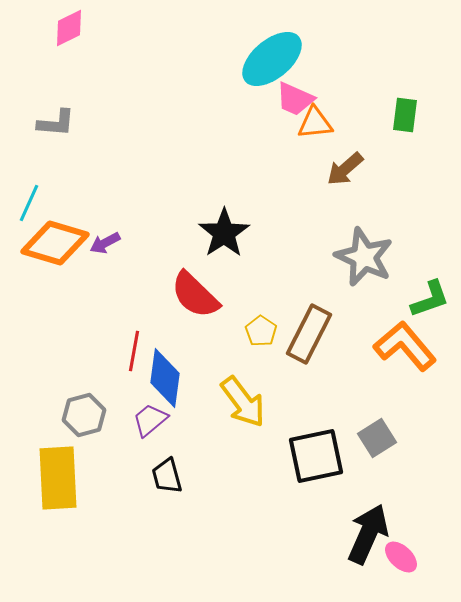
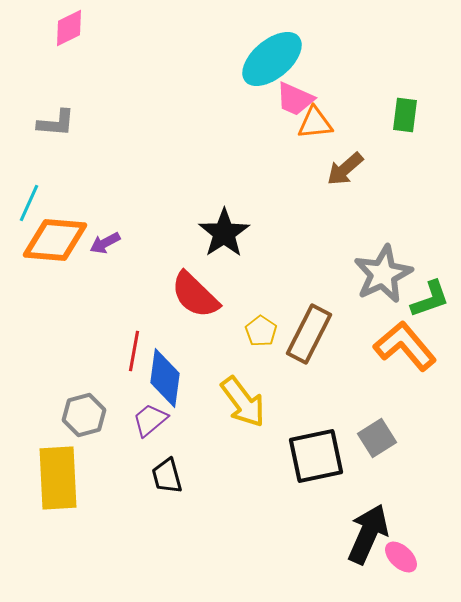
orange diamond: moved 3 px up; rotated 12 degrees counterclockwise
gray star: moved 19 px right, 17 px down; rotated 22 degrees clockwise
